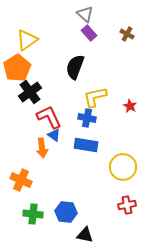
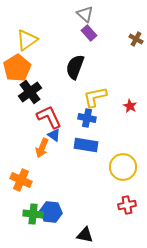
brown cross: moved 9 px right, 5 px down
orange arrow: rotated 30 degrees clockwise
blue hexagon: moved 15 px left
